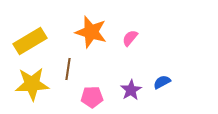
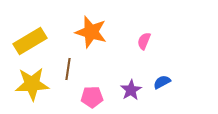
pink semicircle: moved 14 px right, 3 px down; rotated 18 degrees counterclockwise
